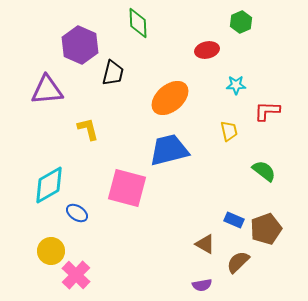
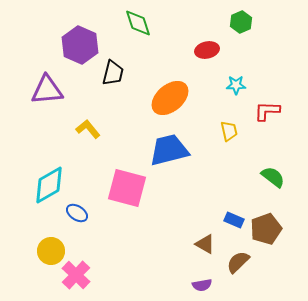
green diamond: rotated 16 degrees counterclockwise
yellow L-shape: rotated 25 degrees counterclockwise
green semicircle: moved 9 px right, 6 px down
